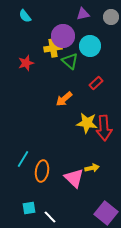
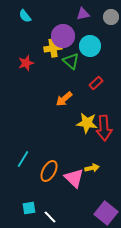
green triangle: moved 1 px right
orange ellipse: moved 7 px right; rotated 20 degrees clockwise
